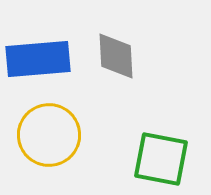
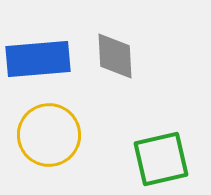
gray diamond: moved 1 px left
green square: rotated 24 degrees counterclockwise
